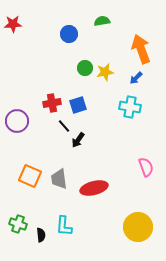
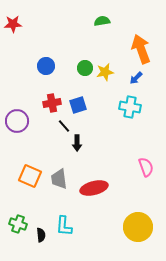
blue circle: moved 23 px left, 32 px down
black arrow: moved 1 px left, 3 px down; rotated 35 degrees counterclockwise
